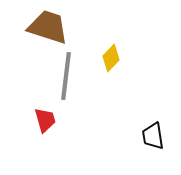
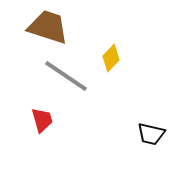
gray line: rotated 63 degrees counterclockwise
red trapezoid: moved 3 px left
black trapezoid: moved 2 px left, 2 px up; rotated 68 degrees counterclockwise
